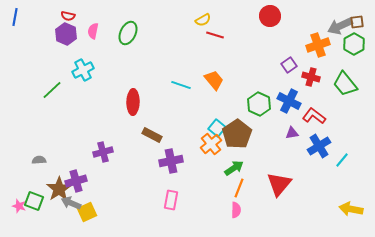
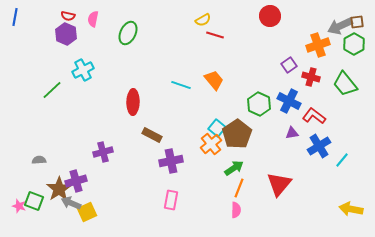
pink semicircle at (93, 31): moved 12 px up
